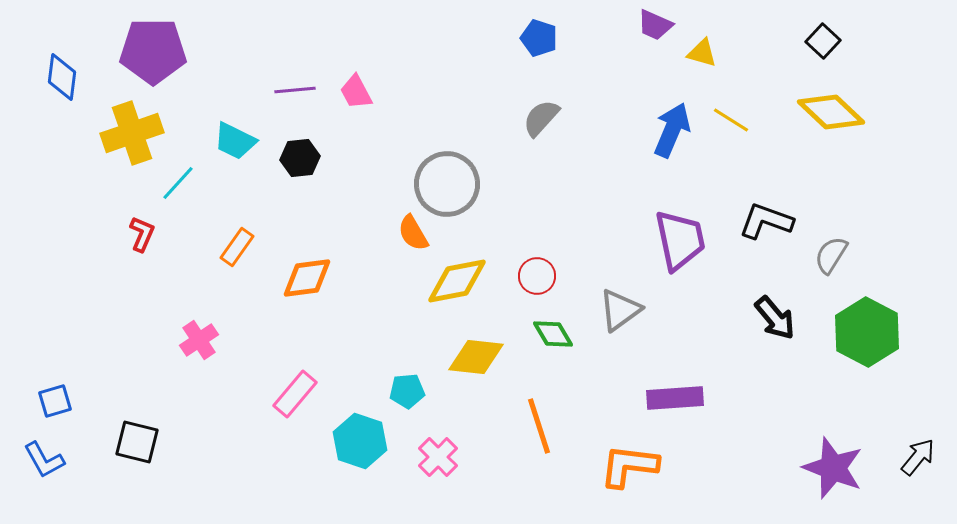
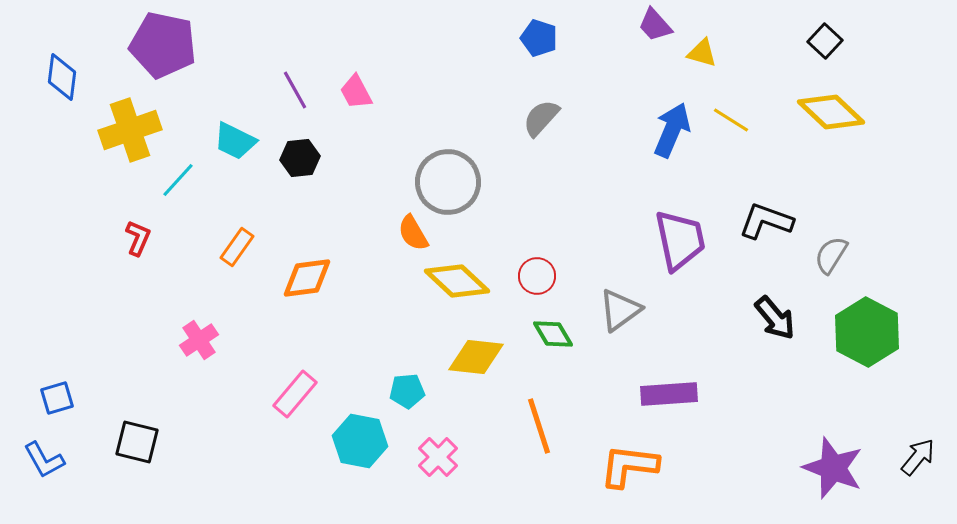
purple trapezoid at (655, 25): rotated 24 degrees clockwise
black square at (823, 41): moved 2 px right
purple pentagon at (153, 51): moved 10 px right, 6 px up; rotated 12 degrees clockwise
purple line at (295, 90): rotated 66 degrees clockwise
yellow cross at (132, 133): moved 2 px left, 3 px up
cyan line at (178, 183): moved 3 px up
gray circle at (447, 184): moved 1 px right, 2 px up
red L-shape at (142, 234): moved 4 px left, 4 px down
yellow diamond at (457, 281): rotated 54 degrees clockwise
purple rectangle at (675, 398): moved 6 px left, 4 px up
blue square at (55, 401): moved 2 px right, 3 px up
cyan hexagon at (360, 441): rotated 8 degrees counterclockwise
